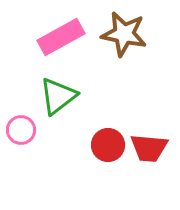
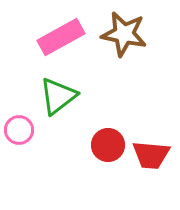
pink circle: moved 2 px left
red trapezoid: moved 2 px right, 7 px down
